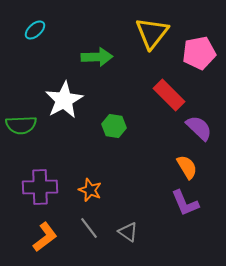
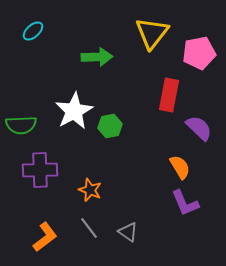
cyan ellipse: moved 2 px left, 1 px down
red rectangle: rotated 56 degrees clockwise
white star: moved 10 px right, 11 px down
green hexagon: moved 4 px left; rotated 20 degrees counterclockwise
orange semicircle: moved 7 px left
purple cross: moved 17 px up
